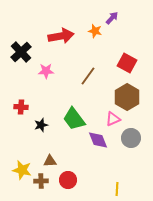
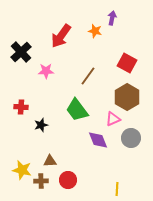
purple arrow: rotated 32 degrees counterclockwise
red arrow: rotated 135 degrees clockwise
green trapezoid: moved 3 px right, 9 px up
